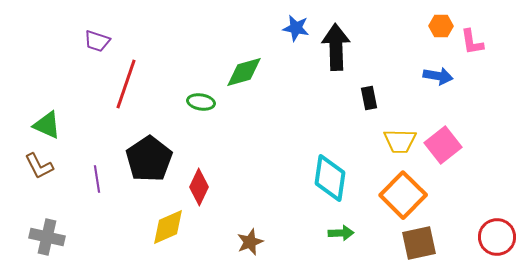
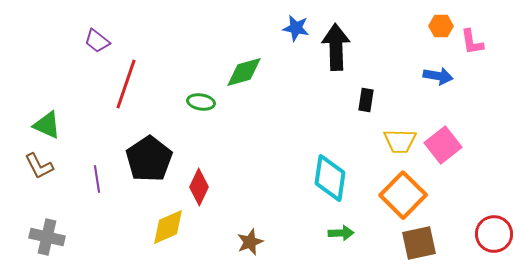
purple trapezoid: rotated 20 degrees clockwise
black rectangle: moved 3 px left, 2 px down; rotated 20 degrees clockwise
red circle: moved 3 px left, 3 px up
